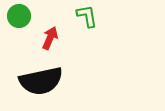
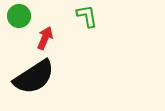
red arrow: moved 5 px left
black semicircle: moved 7 px left, 4 px up; rotated 21 degrees counterclockwise
